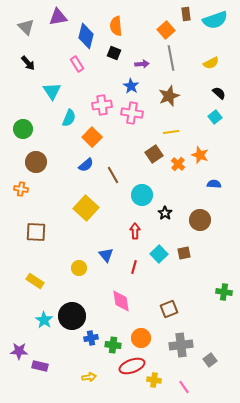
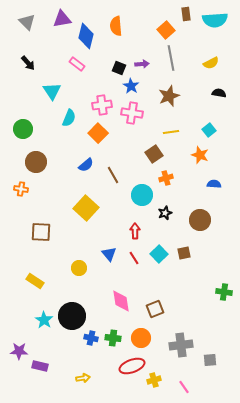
purple triangle at (58, 17): moved 4 px right, 2 px down
cyan semicircle at (215, 20): rotated 15 degrees clockwise
gray triangle at (26, 27): moved 1 px right, 5 px up
black square at (114, 53): moved 5 px right, 15 px down
pink rectangle at (77, 64): rotated 21 degrees counterclockwise
black semicircle at (219, 93): rotated 32 degrees counterclockwise
cyan square at (215, 117): moved 6 px left, 13 px down
orange square at (92, 137): moved 6 px right, 4 px up
orange cross at (178, 164): moved 12 px left, 14 px down; rotated 32 degrees clockwise
black star at (165, 213): rotated 16 degrees clockwise
brown square at (36, 232): moved 5 px right
blue triangle at (106, 255): moved 3 px right, 1 px up
red line at (134, 267): moved 9 px up; rotated 48 degrees counterclockwise
brown square at (169, 309): moved 14 px left
blue cross at (91, 338): rotated 24 degrees clockwise
green cross at (113, 345): moved 7 px up
gray square at (210, 360): rotated 32 degrees clockwise
yellow arrow at (89, 377): moved 6 px left, 1 px down
yellow cross at (154, 380): rotated 24 degrees counterclockwise
